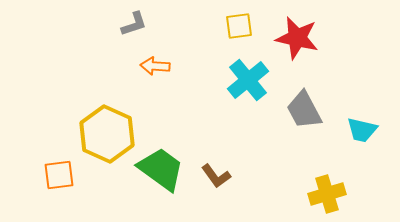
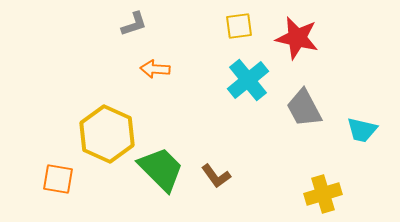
orange arrow: moved 3 px down
gray trapezoid: moved 2 px up
green trapezoid: rotated 9 degrees clockwise
orange square: moved 1 px left, 4 px down; rotated 16 degrees clockwise
yellow cross: moved 4 px left
